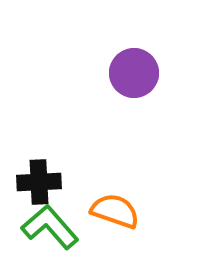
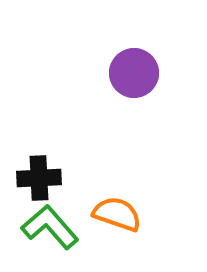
black cross: moved 4 px up
orange semicircle: moved 2 px right, 3 px down
